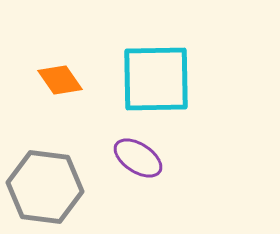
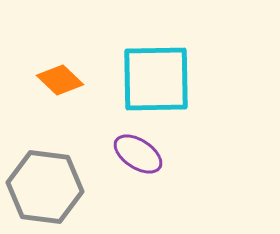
orange diamond: rotated 12 degrees counterclockwise
purple ellipse: moved 4 px up
